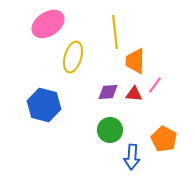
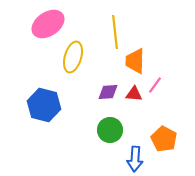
blue arrow: moved 3 px right, 2 px down
